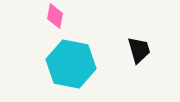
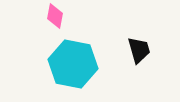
cyan hexagon: moved 2 px right
